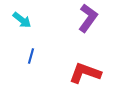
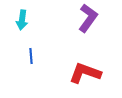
cyan arrow: rotated 60 degrees clockwise
blue line: rotated 21 degrees counterclockwise
